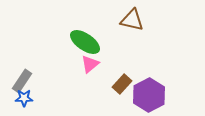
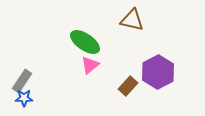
pink triangle: moved 1 px down
brown rectangle: moved 6 px right, 2 px down
purple hexagon: moved 9 px right, 23 px up
